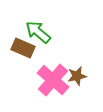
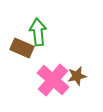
green arrow: rotated 44 degrees clockwise
brown rectangle: moved 1 px left
